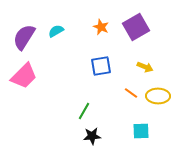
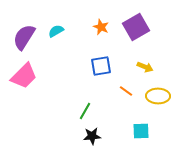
orange line: moved 5 px left, 2 px up
green line: moved 1 px right
